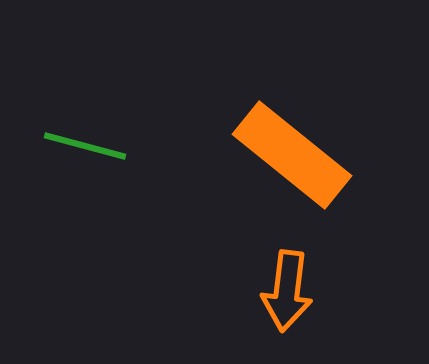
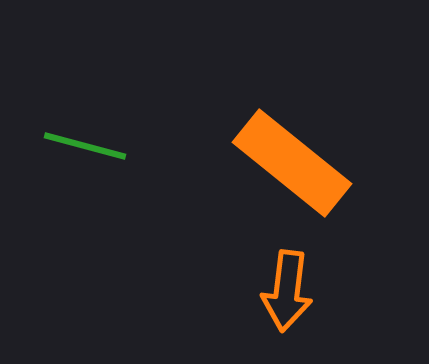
orange rectangle: moved 8 px down
